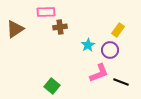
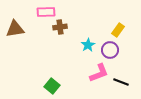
brown triangle: rotated 24 degrees clockwise
